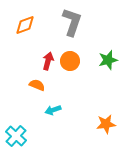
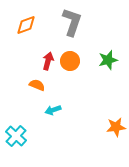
orange diamond: moved 1 px right
orange star: moved 10 px right, 3 px down
